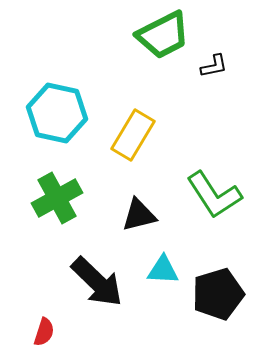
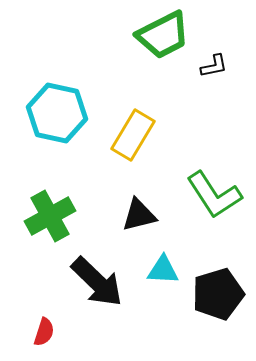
green cross: moved 7 px left, 18 px down
